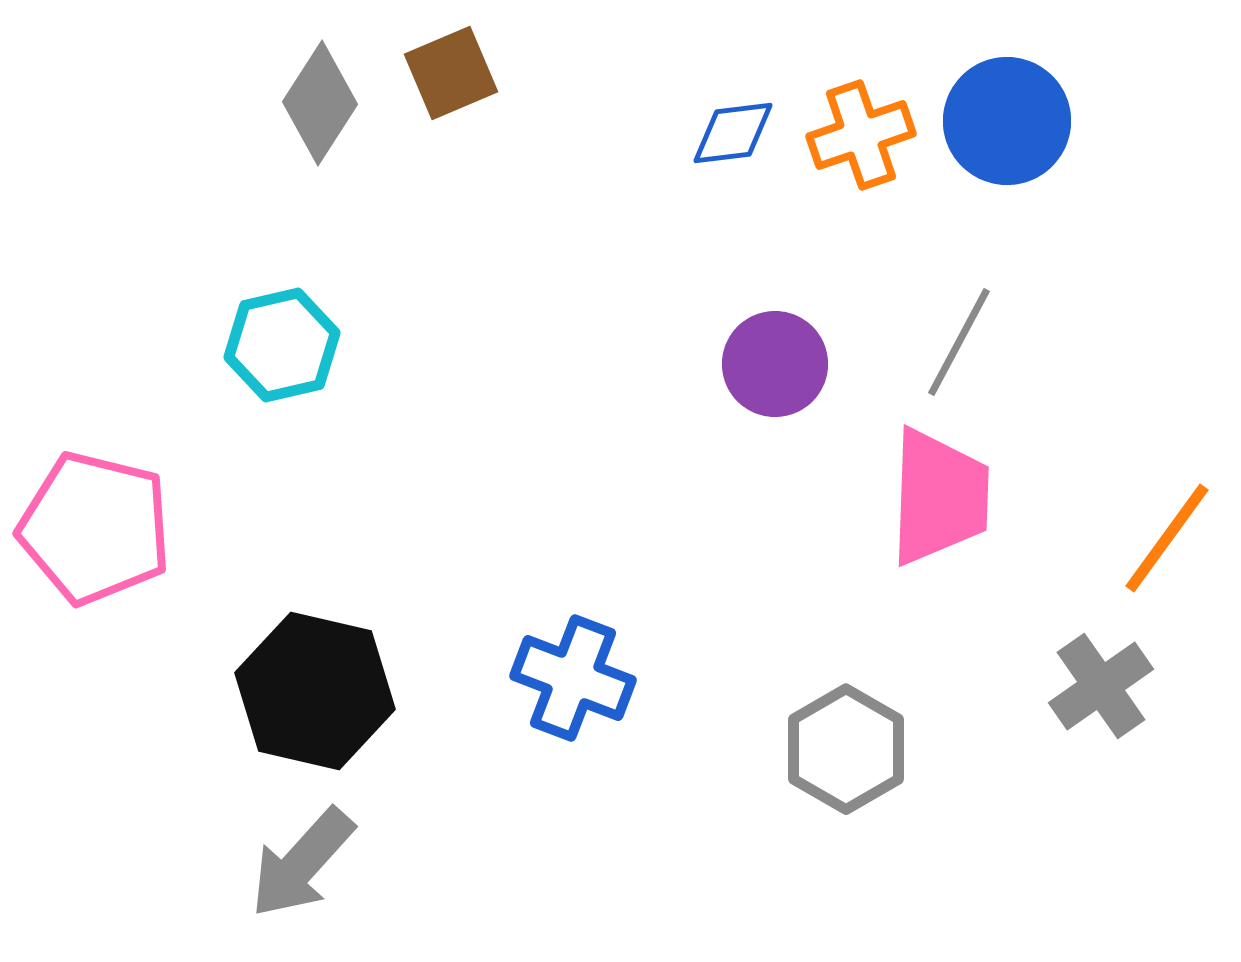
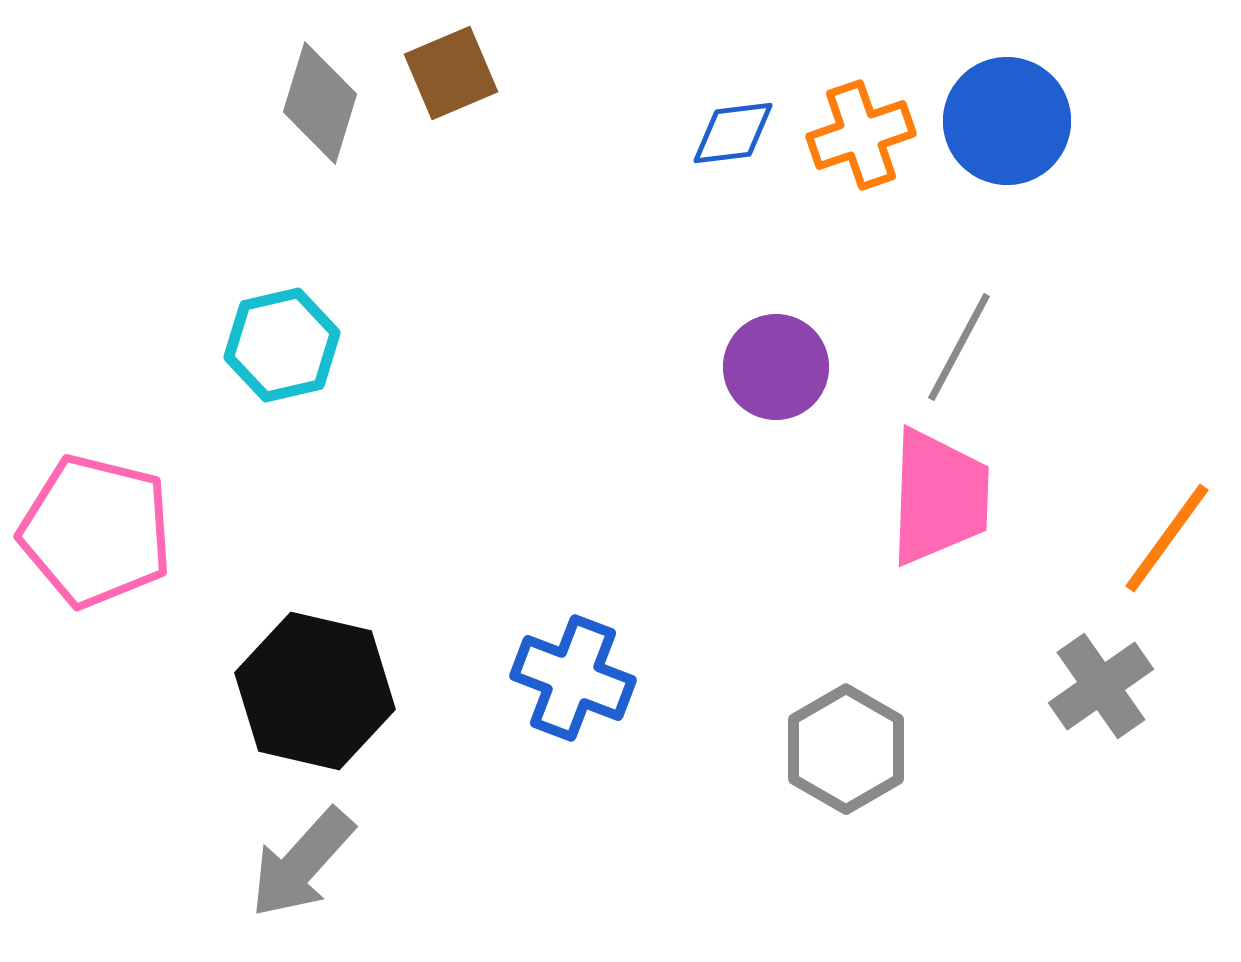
gray diamond: rotated 16 degrees counterclockwise
gray line: moved 5 px down
purple circle: moved 1 px right, 3 px down
pink pentagon: moved 1 px right, 3 px down
